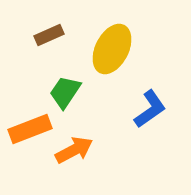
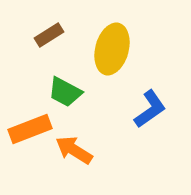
brown rectangle: rotated 8 degrees counterclockwise
yellow ellipse: rotated 12 degrees counterclockwise
green trapezoid: rotated 96 degrees counterclockwise
orange arrow: rotated 120 degrees counterclockwise
